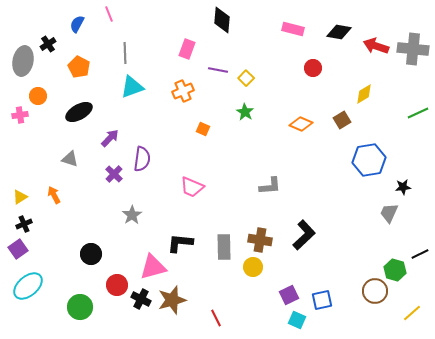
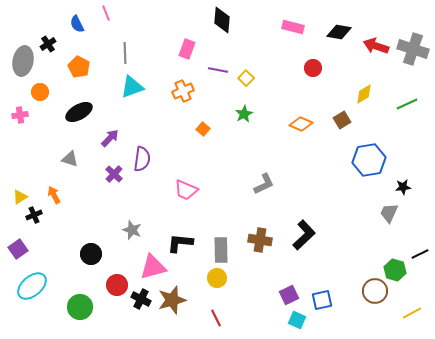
pink line at (109, 14): moved 3 px left, 1 px up
blue semicircle at (77, 24): rotated 54 degrees counterclockwise
pink rectangle at (293, 29): moved 2 px up
gray cross at (413, 49): rotated 12 degrees clockwise
orange circle at (38, 96): moved 2 px right, 4 px up
green star at (245, 112): moved 1 px left, 2 px down; rotated 12 degrees clockwise
green line at (418, 113): moved 11 px left, 9 px up
orange square at (203, 129): rotated 16 degrees clockwise
gray L-shape at (270, 186): moved 6 px left, 2 px up; rotated 20 degrees counterclockwise
pink trapezoid at (192, 187): moved 6 px left, 3 px down
gray star at (132, 215): moved 15 px down; rotated 18 degrees counterclockwise
black cross at (24, 224): moved 10 px right, 9 px up
gray rectangle at (224, 247): moved 3 px left, 3 px down
yellow circle at (253, 267): moved 36 px left, 11 px down
cyan ellipse at (28, 286): moved 4 px right
yellow line at (412, 313): rotated 12 degrees clockwise
